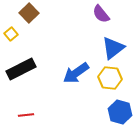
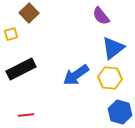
purple semicircle: moved 2 px down
yellow square: rotated 24 degrees clockwise
blue arrow: moved 2 px down
